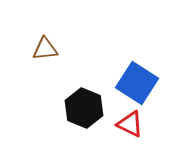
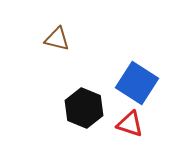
brown triangle: moved 12 px right, 10 px up; rotated 20 degrees clockwise
red triangle: rotated 8 degrees counterclockwise
